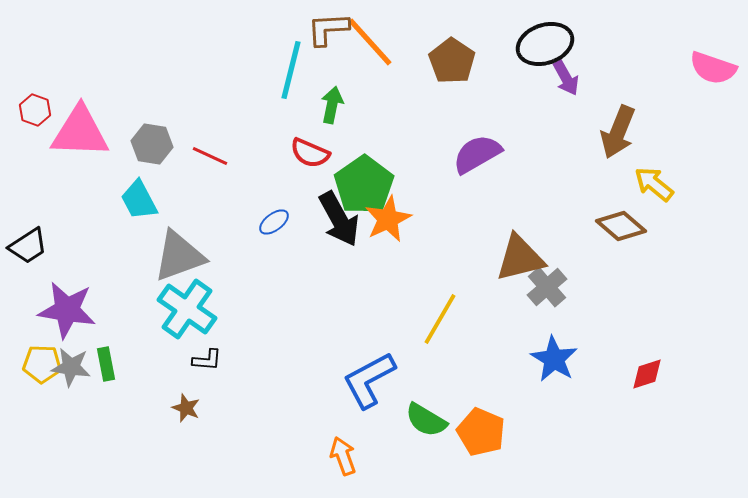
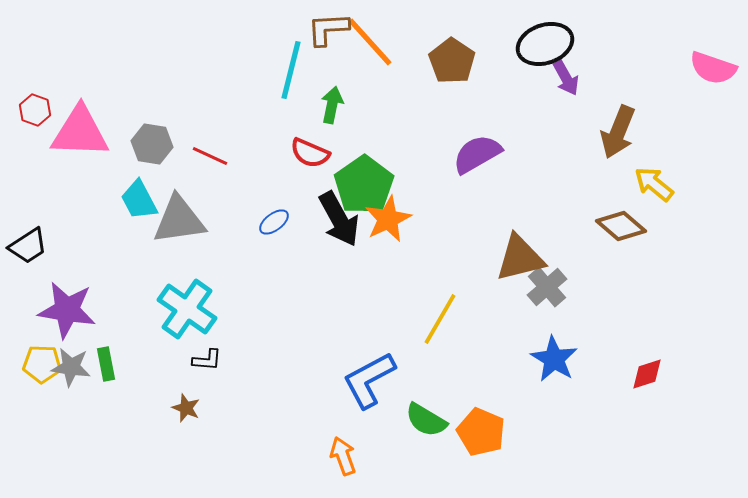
gray triangle: moved 36 px up; rotated 12 degrees clockwise
